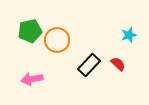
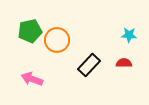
cyan star: rotated 21 degrees clockwise
red semicircle: moved 6 px right, 1 px up; rotated 42 degrees counterclockwise
pink arrow: rotated 30 degrees clockwise
